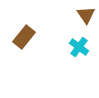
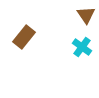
cyan cross: moved 3 px right
